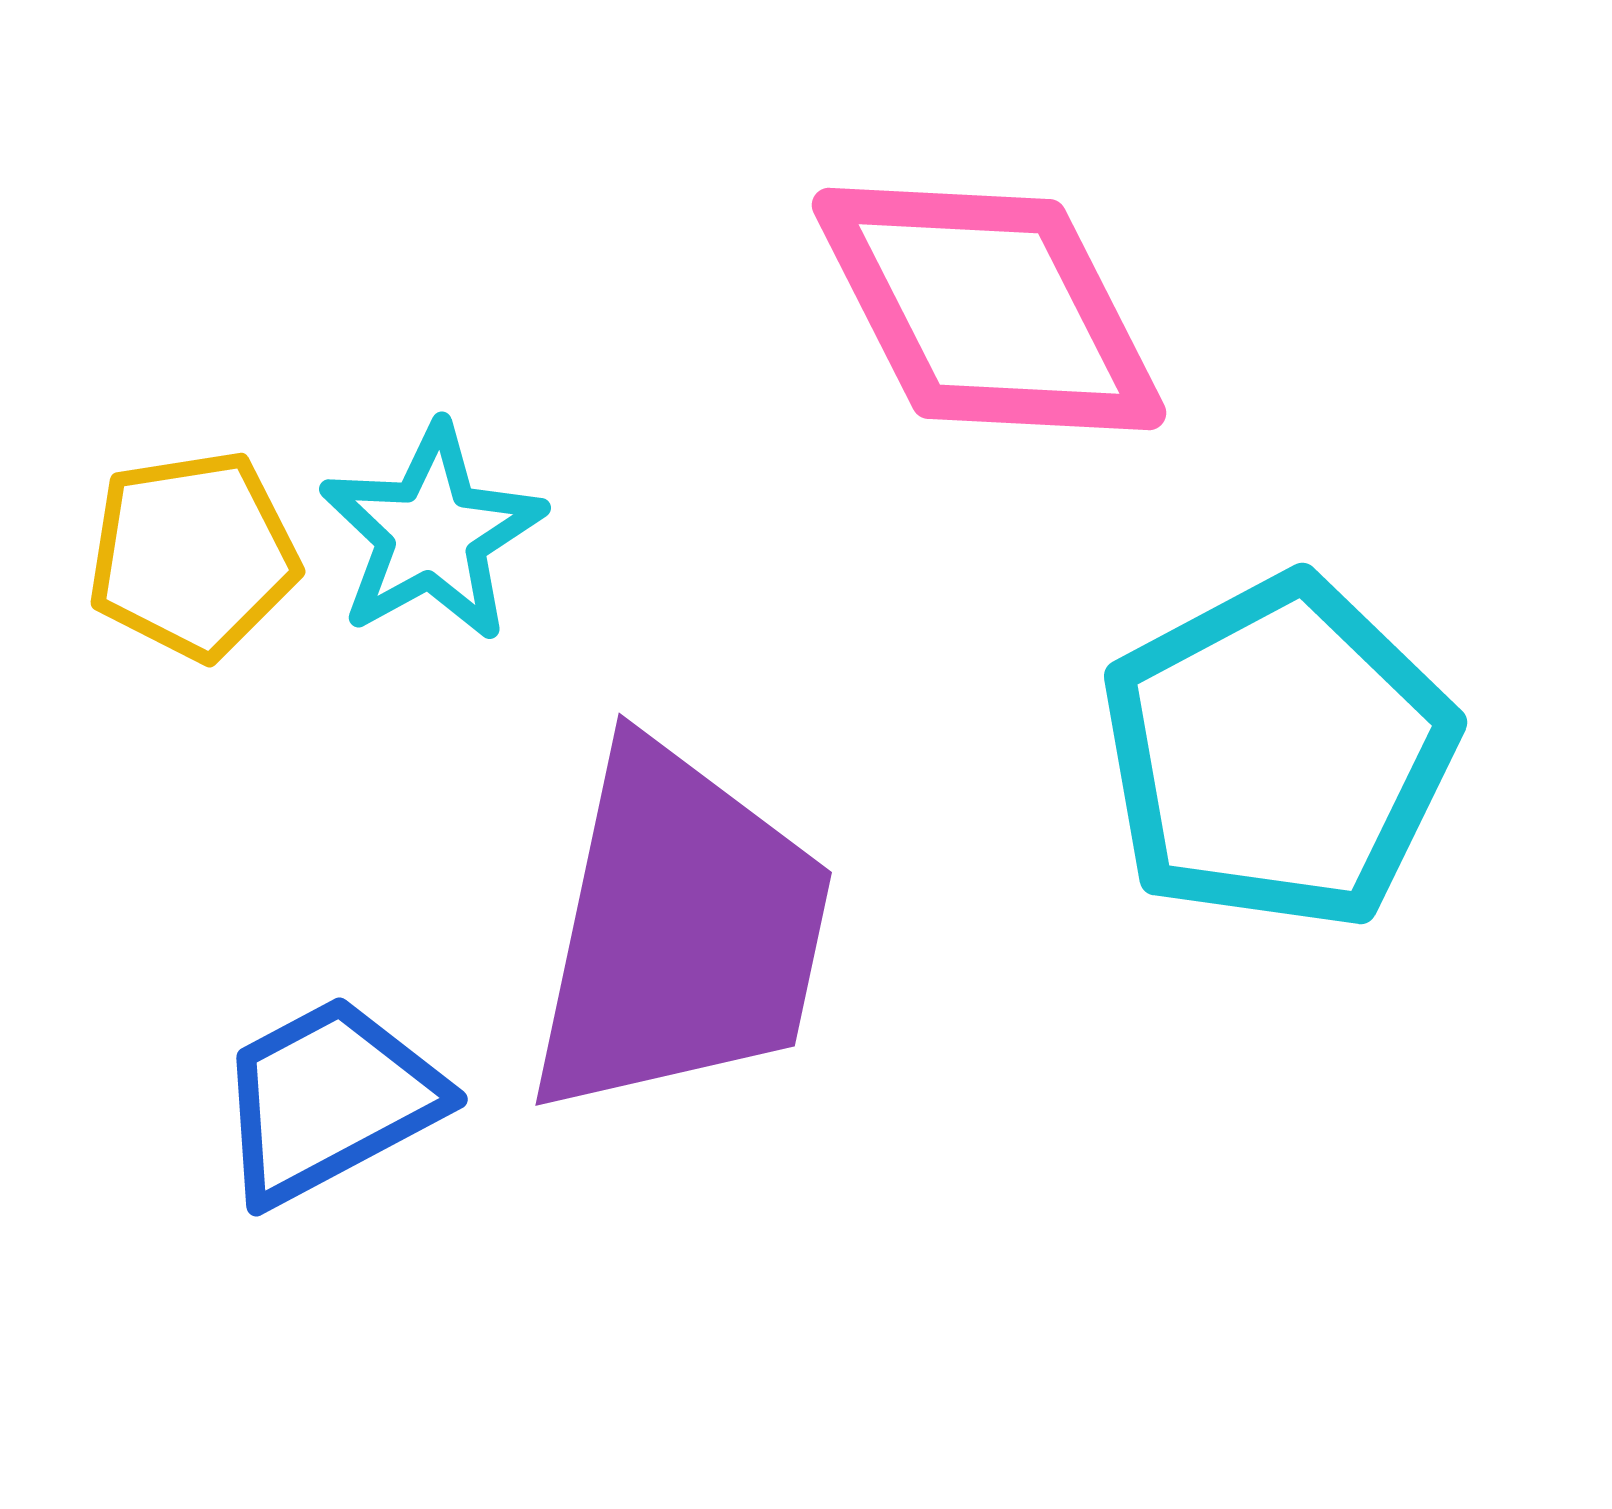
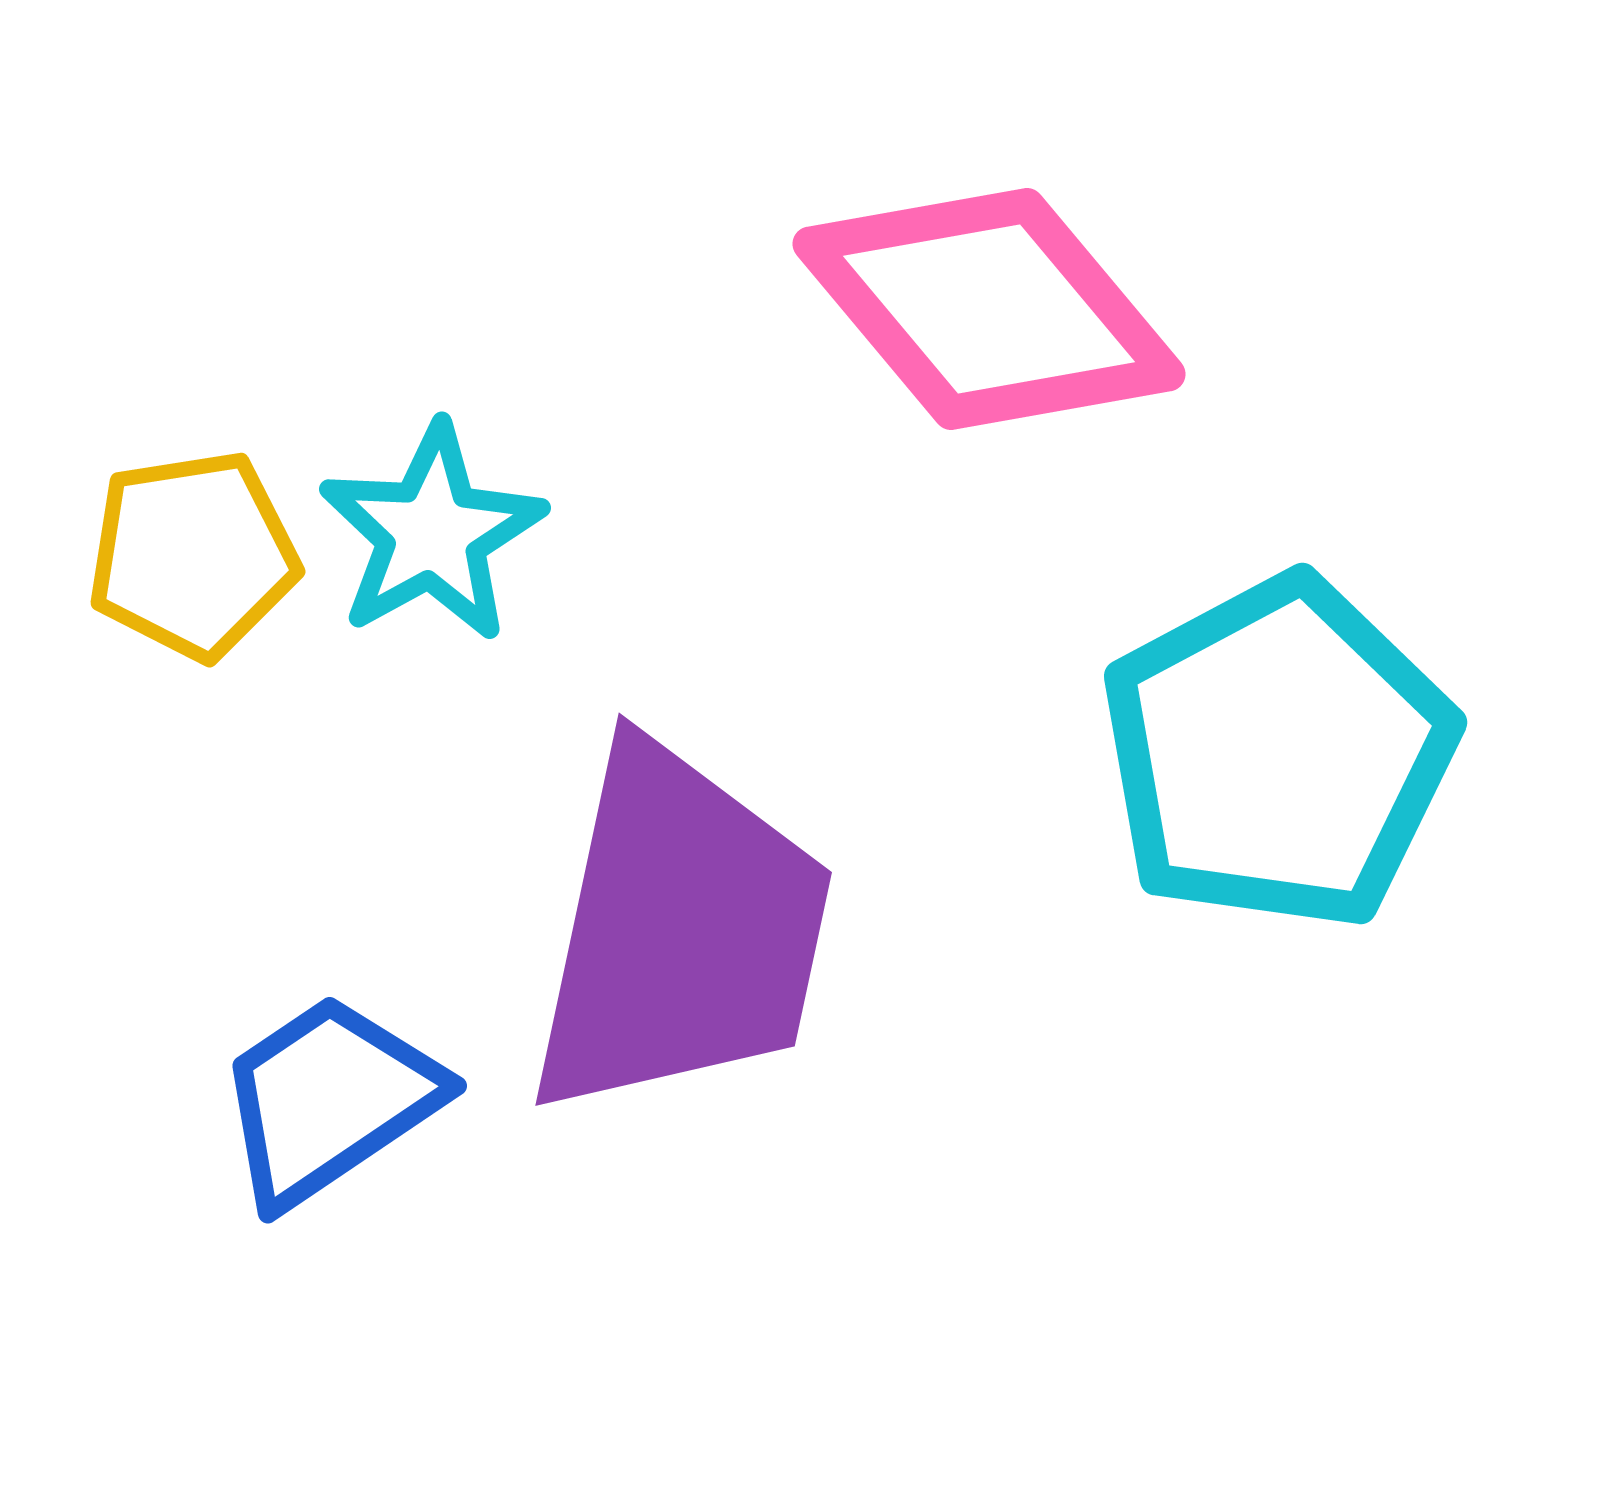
pink diamond: rotated 13 degrees counterclockwise
blue trapezoid: rotated 6 degrees counterclockwise
